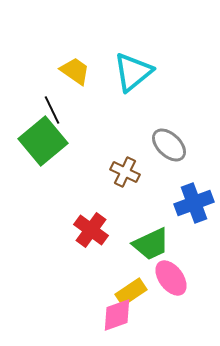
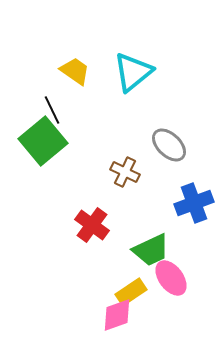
red cross: moved 1 px right, 5 px up
green trapezoid: moved 6 px down
